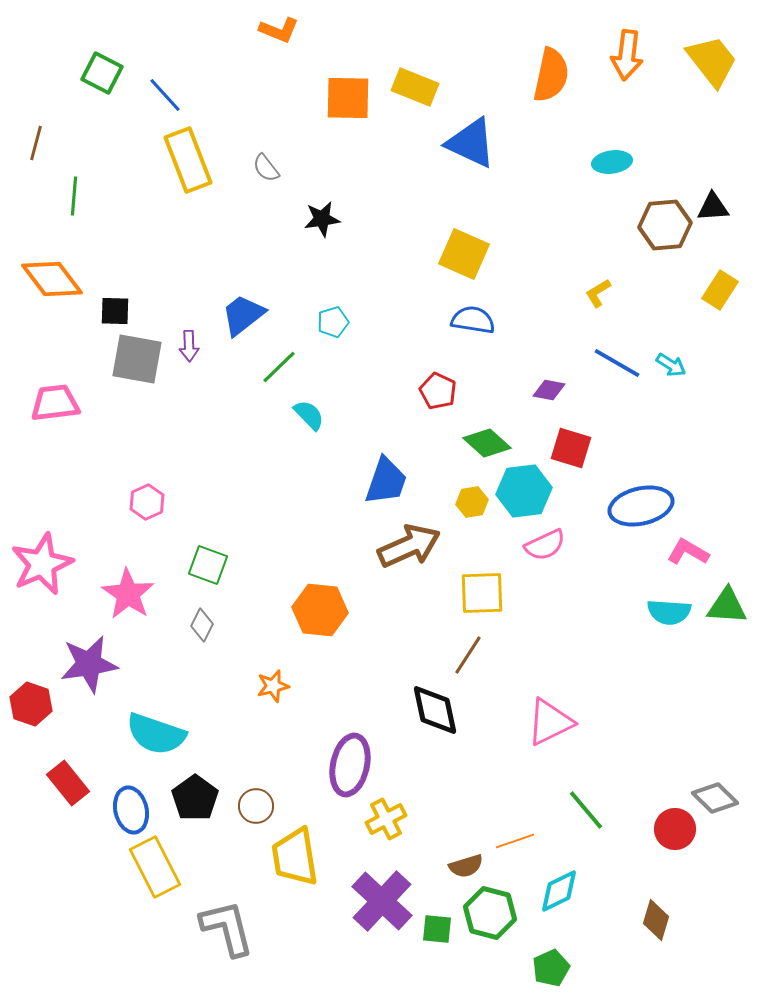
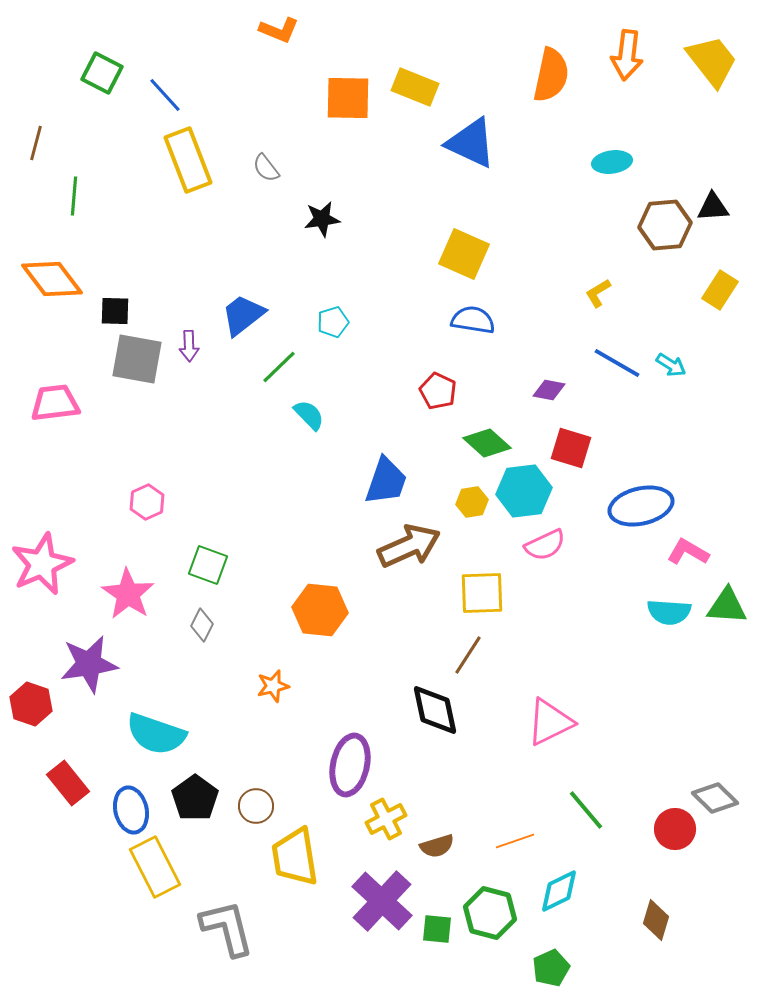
brown semicircle at (466, 866): moved 29 px left, 20 px up
